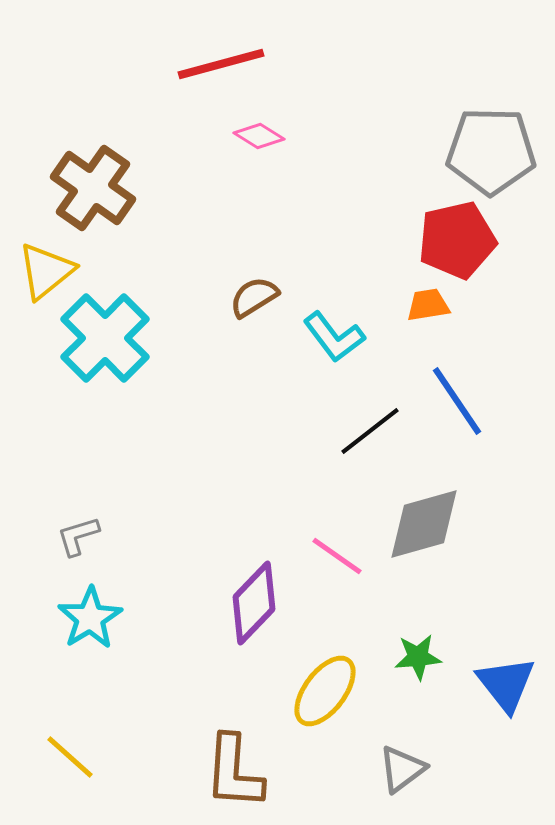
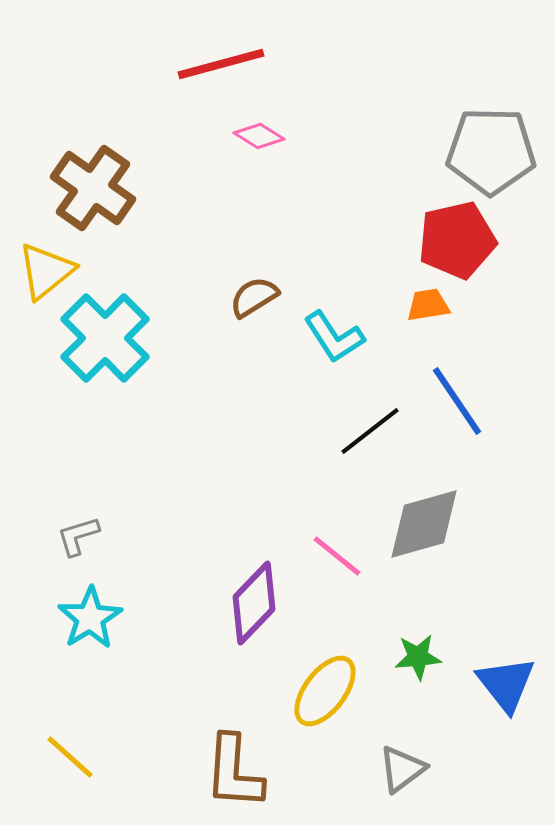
cyan L-shape: rotated 4 degrees clockwise
pink line: rotated 4 degrees clockwise
